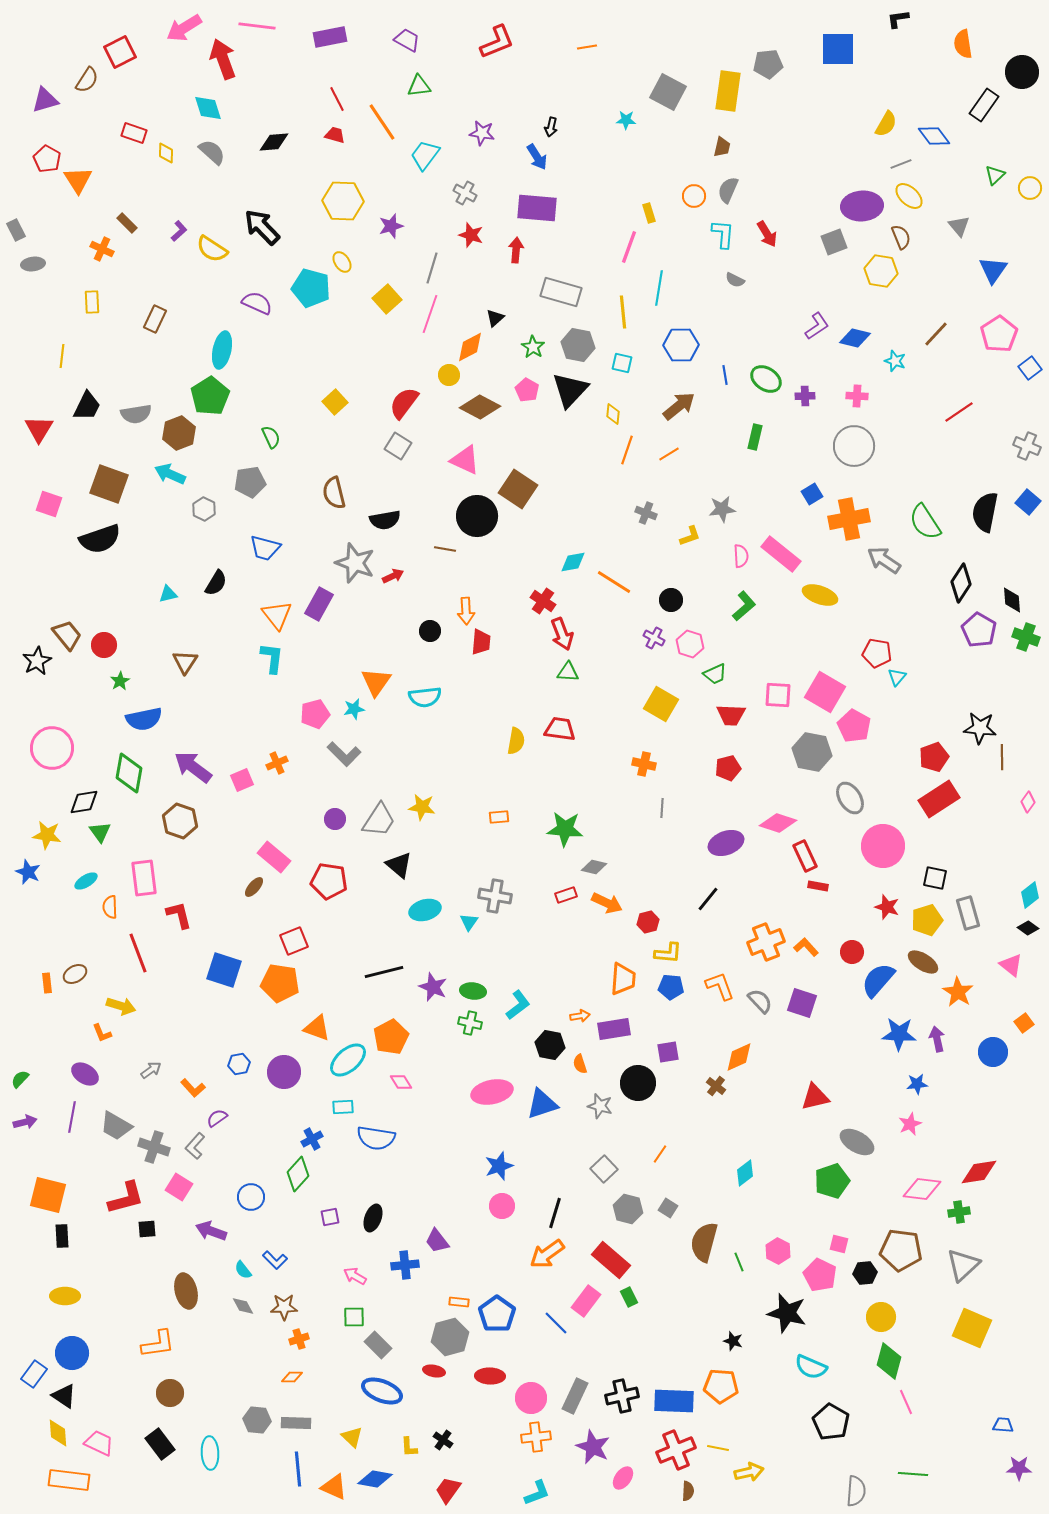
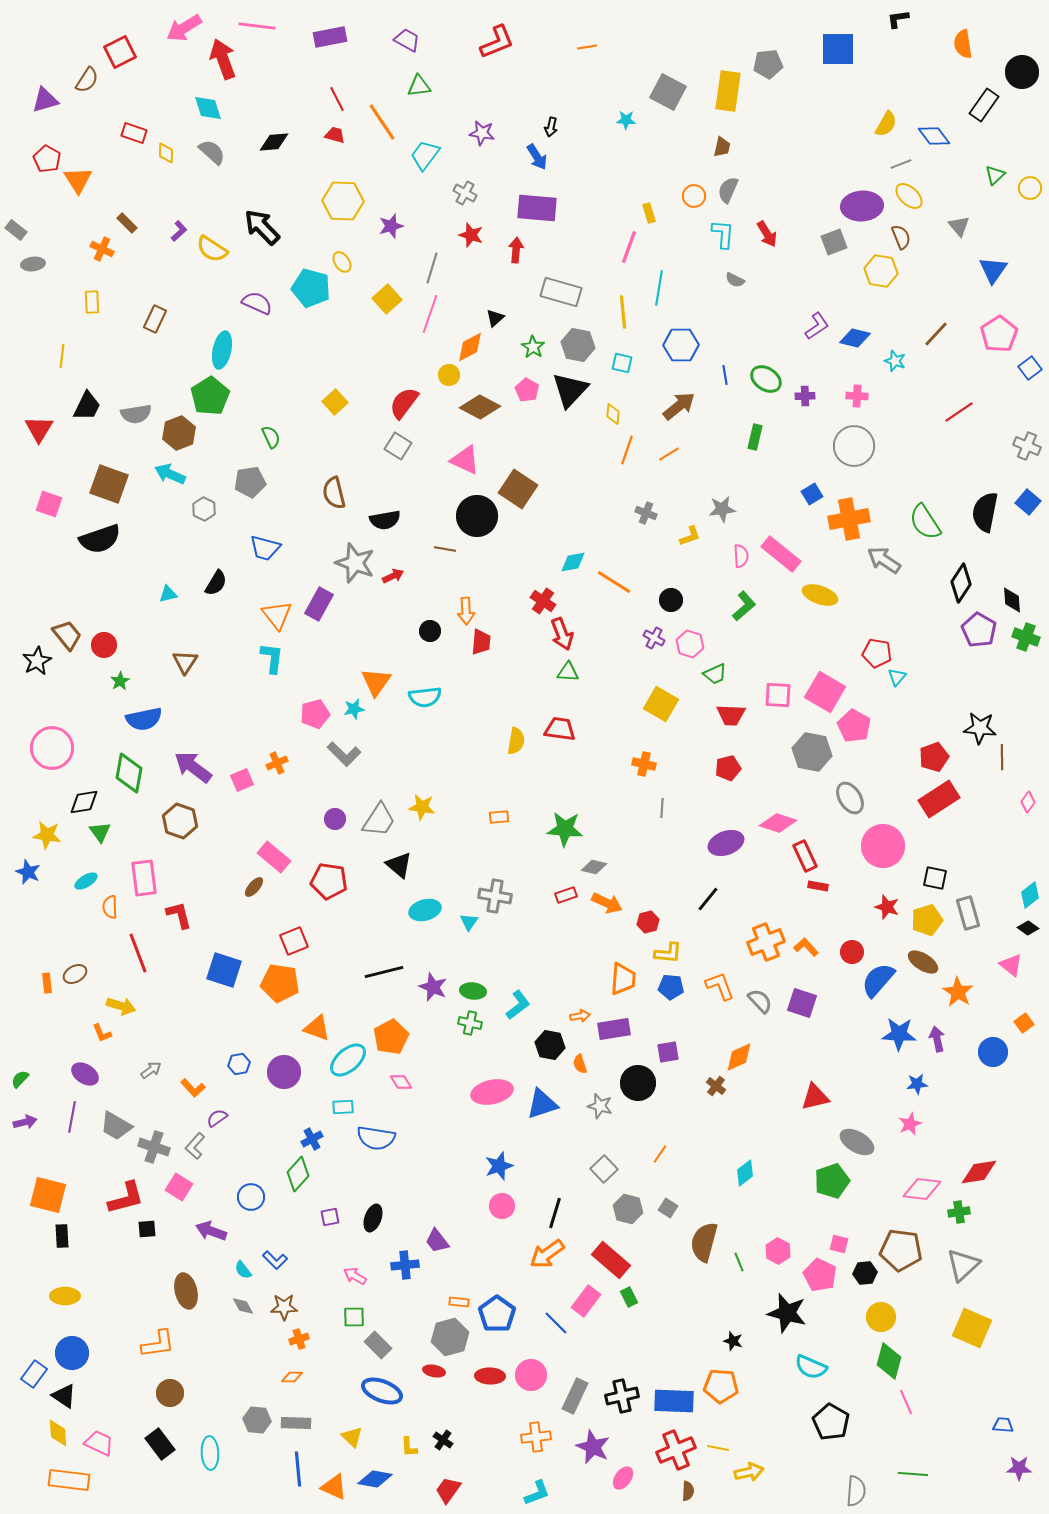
gray rectangle at (16, 230): rotated 25 degrees counterclockwise
pink circle at (531, 1398): moved 23 px up
